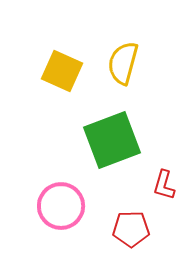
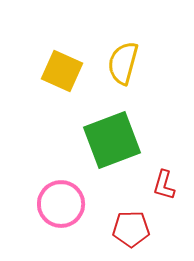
pink circle: moved 2 px up
